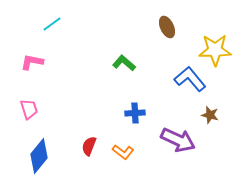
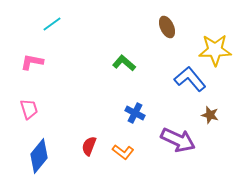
blue cross: rotated 30 degrees clockwise
